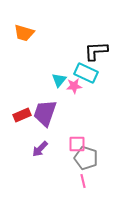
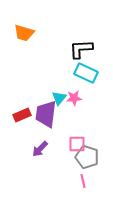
black L-shape: moved 15 px left, 2 px up
cyan triangle: moved 18 px down
pink star: moved 12 px down
purple trapezoid: moved 1 px right, 1 px down; rotated 12 degrees counterclockwise
gray pentagon: moved 1 px right, 1 px up
